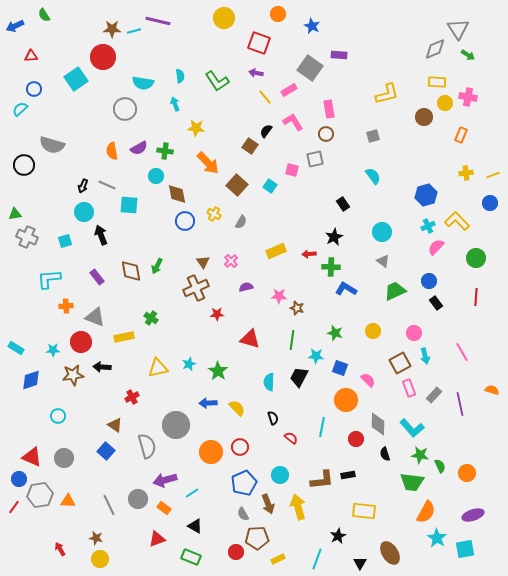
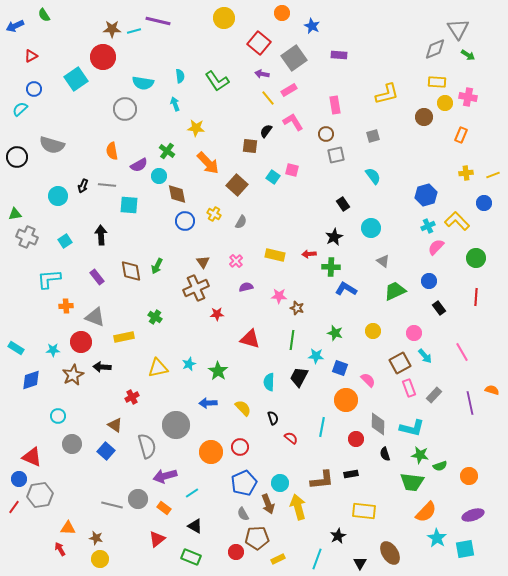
orange circle at (278, 14): moved 4 px right, 1 px up
red square at (259, 43): rotated 20 degrees clockwise
red triangle at (31, 56): rotated 24 degrees counterclockwise
gray square at (310, 68): moved 16 px left, 10 px up; rotated 20 degrees clockwise
purple arrow at (256, 73): moved 6 px right, 1 px down
yellow line at (265, 97): moved 3 px right, 1 px down
pink rectangle at (329, 109): moved 6 px right, 4 px up
brown square at (250, 146): rotated 28 degrees counterclockwise
purple semicircle at (139, 148): moved 17 px down
green cross at (165, 151): moved 2 px right; rotated 28 degrees clockwise
gray square at (315, 159): moved 21 px right, 4 px up
black circle at (24, 165): moved 7 px left, 8 px up
cyan circle at (156, 176): moved 3 px right
gray line at (107, 185): rotated 18 degrees counterclockwise
cyan square at (270, 186): moved 3 px right, 9 px up
blue circle at (490, 203): moved 6 px left
cyan circle at (84, 212): moved 26 px left, 16 px up
cyan circle at (382, 232): moved 11 px left, 4 px up
black arrow at (101, 235): rotated 18 degrees clockwise
cyan square at (65, 241): rotated 16 degrees counterclockwise
yellow rectangle at (276, 251): moved 1 px left, 4 px down; rotated 36 degrees clockwise
pink cross at (231, 261): moved 5 px right
black rectangle at (436, 303): moved 3 px right, 5 px down
green cross at (151, 318): moved 4 px right, 1 px up
cyan arrow at (425, 356): rotated 28 degrees counterclockwise
brown star at (73, 375): rotated 20 degrees counterclockwise
purple line at (460, 404): moved 10 px right, 1 px up
yellow semicircle at (237, 408): moved 6 px right
cyan L-shape at (412, 428): rotated 35 degrees counterclockwise
gray circle at (64, 458): moved 8 px right, 14 px up
green semicircle at (440, 466): rotated 96 degrees clockwise
orange circle at (467, 473): moved 2 px right, 3 px down
cyan circle at (280, 475): moved 8 px down
black rectangle at (348, 475): moved 3 px right, 1 px up
purple arrow at (165, 480): moved 4 px up
orange triangle at (68, 501): moved 27 px down
gray line at (109, 505): moved 3 px right; rotated 50 degrees counterclockwise
orange semicircle at (426, 512): rotated 15 degrees clockwise
red triangle at (157, 539): rotated 18 degrees counterclockwise
